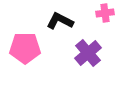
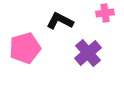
pink pentagon: rotated 16 degrees counterclockwise
